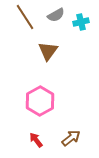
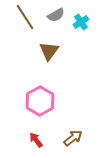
cyan cross: rotated 21 degrees counterclockwise
brown triangle: moved 1 px right
brown arrow: moved 2 px right
